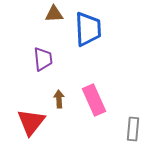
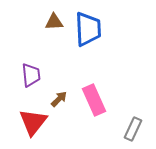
brown triangle: moved 8 px down
purple trapezoid: moved 12 px left, 16 px down
brown arrow: rotated 48 degrees clockwise
red triangle: moved 2 px right
gray rectangle: rotated 20 degrees clockwise
